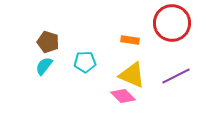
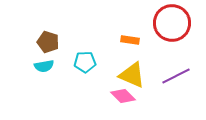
cyan semicircle: rotated 138 degrees counterclockwise
